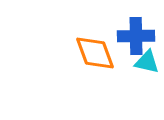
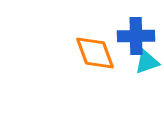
cyan triangle: rotated 32 degrees counterclockwise
